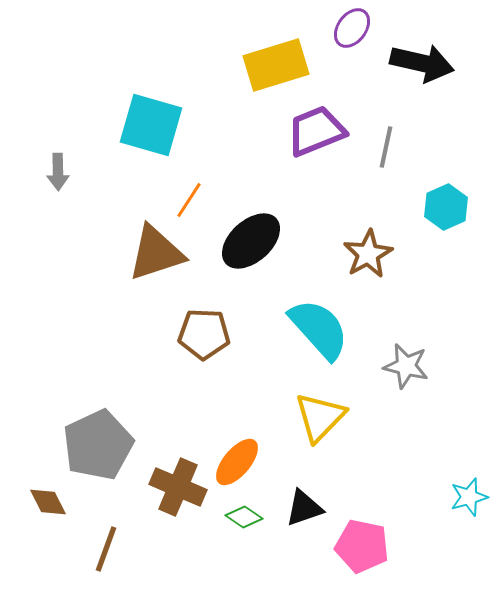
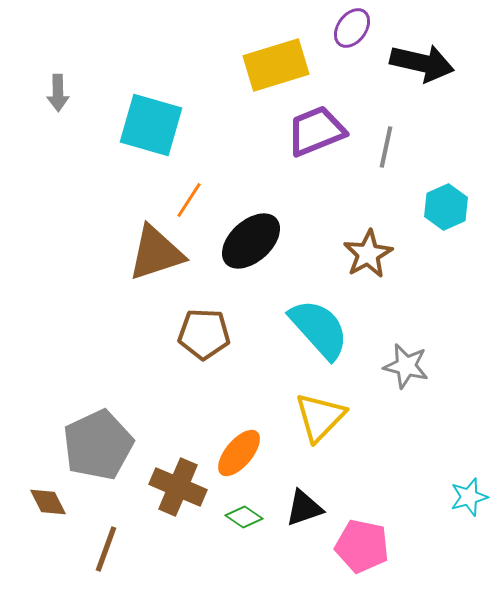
gray arrow: moved 79 px up
orange ellipse: moved 2 px right, 9 px up
